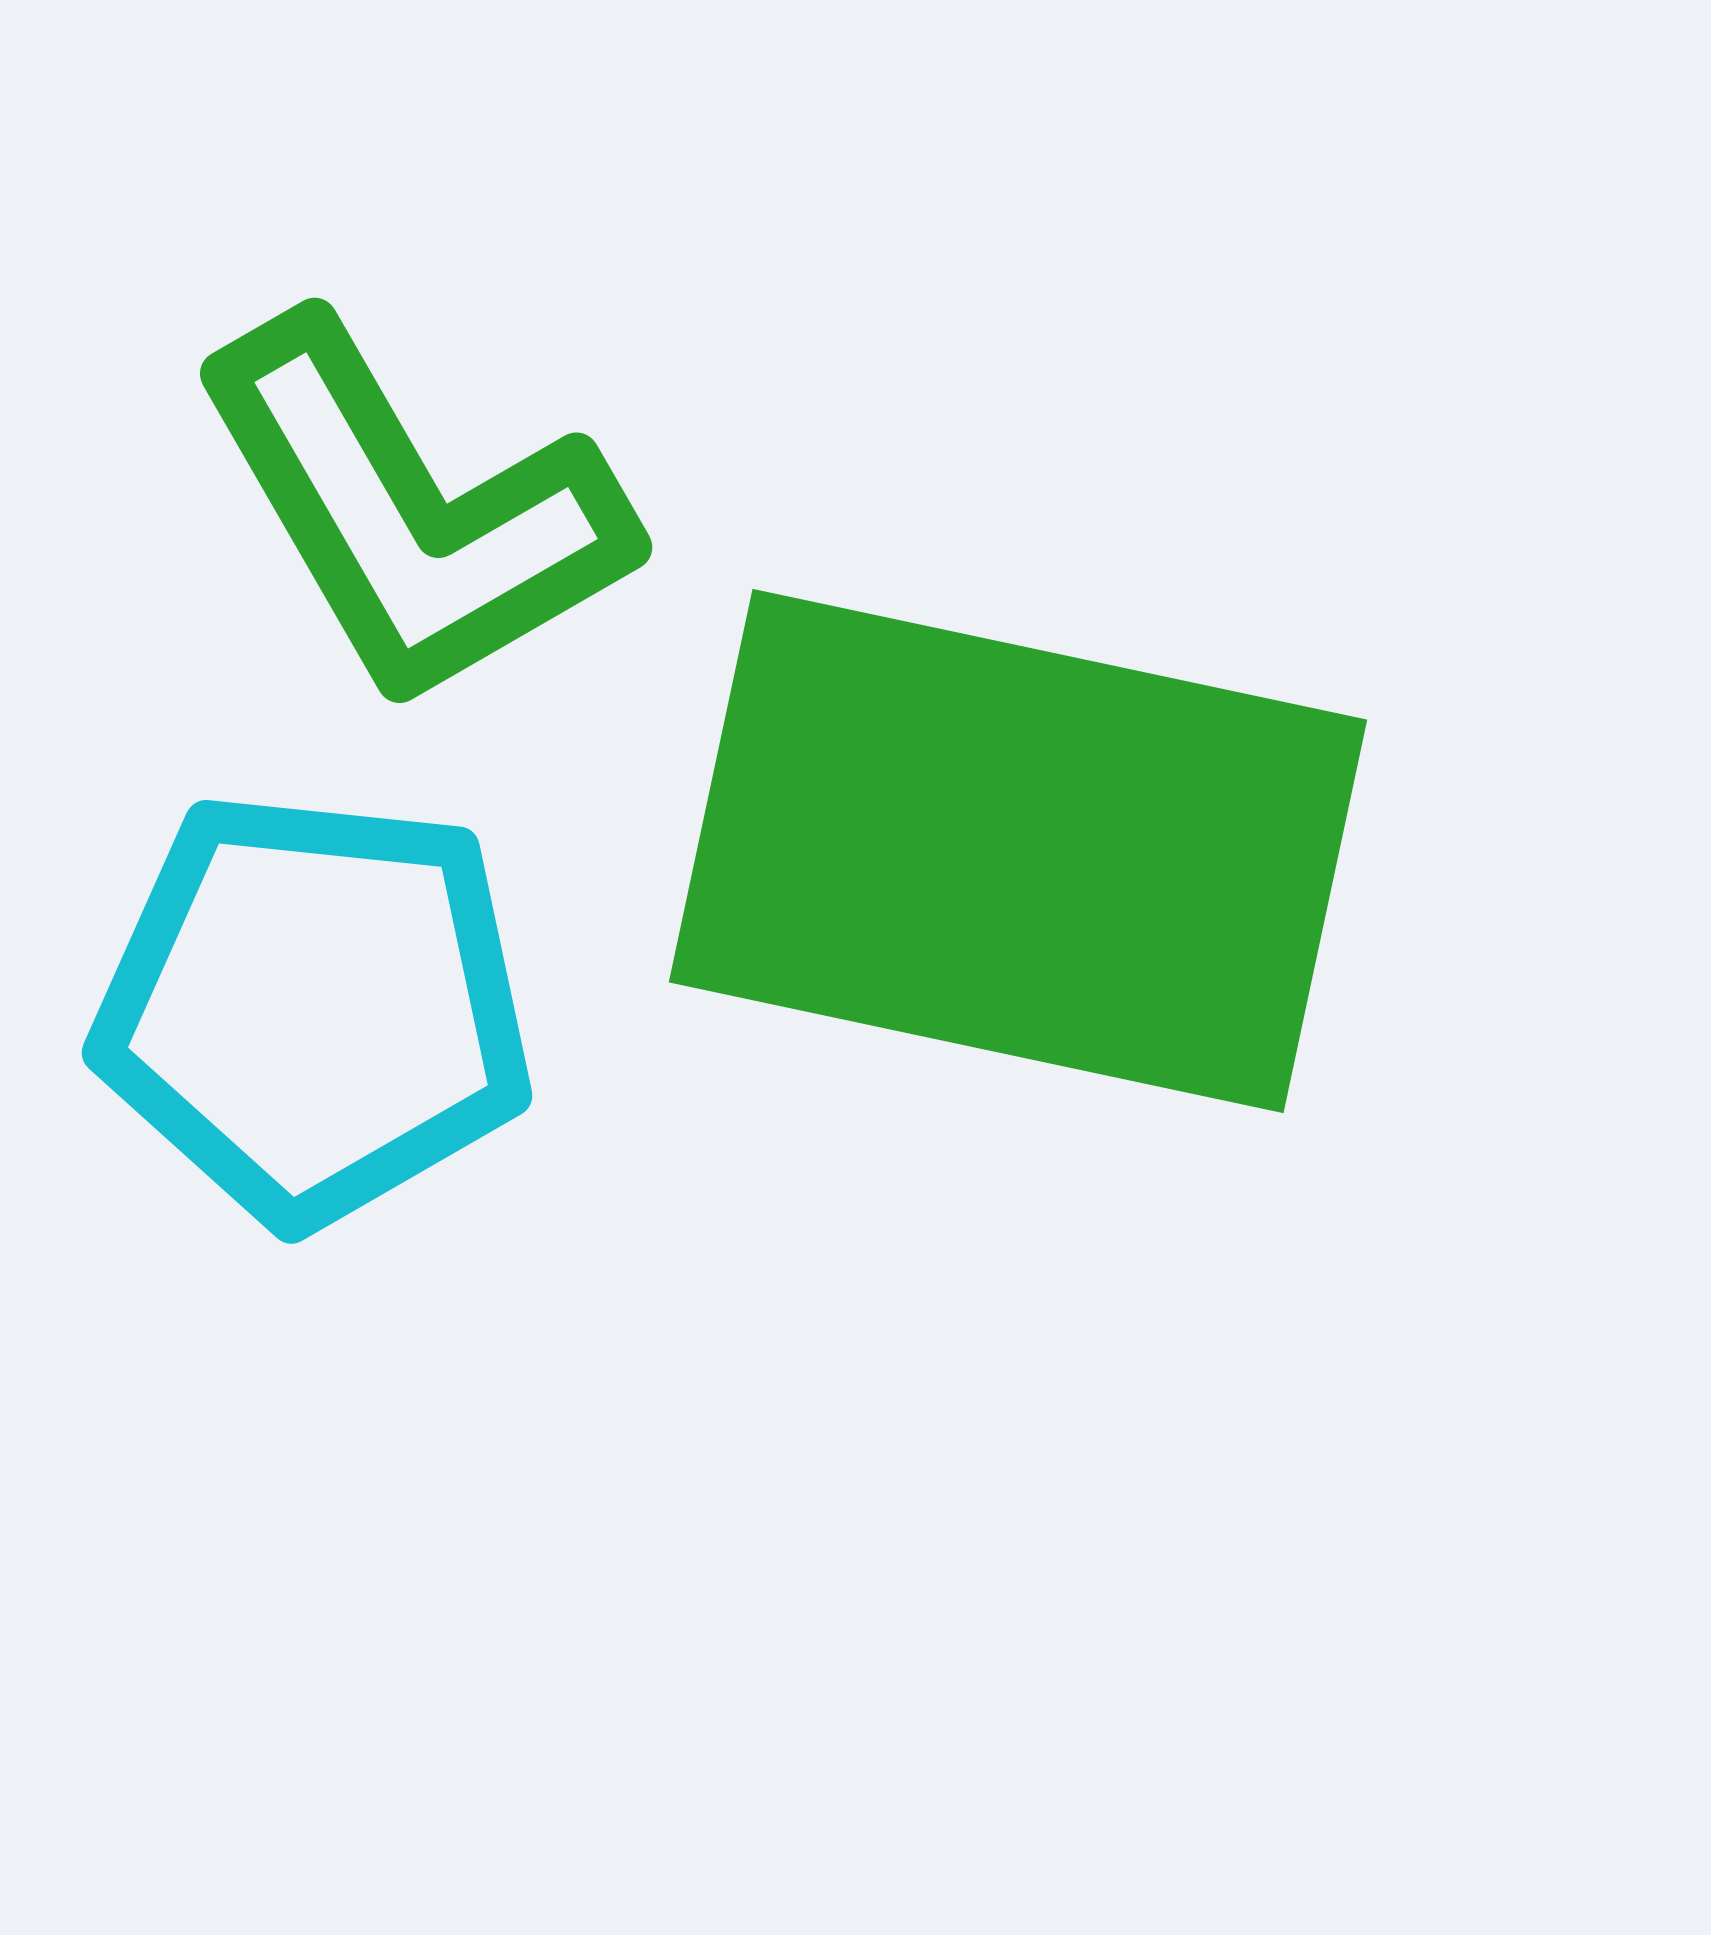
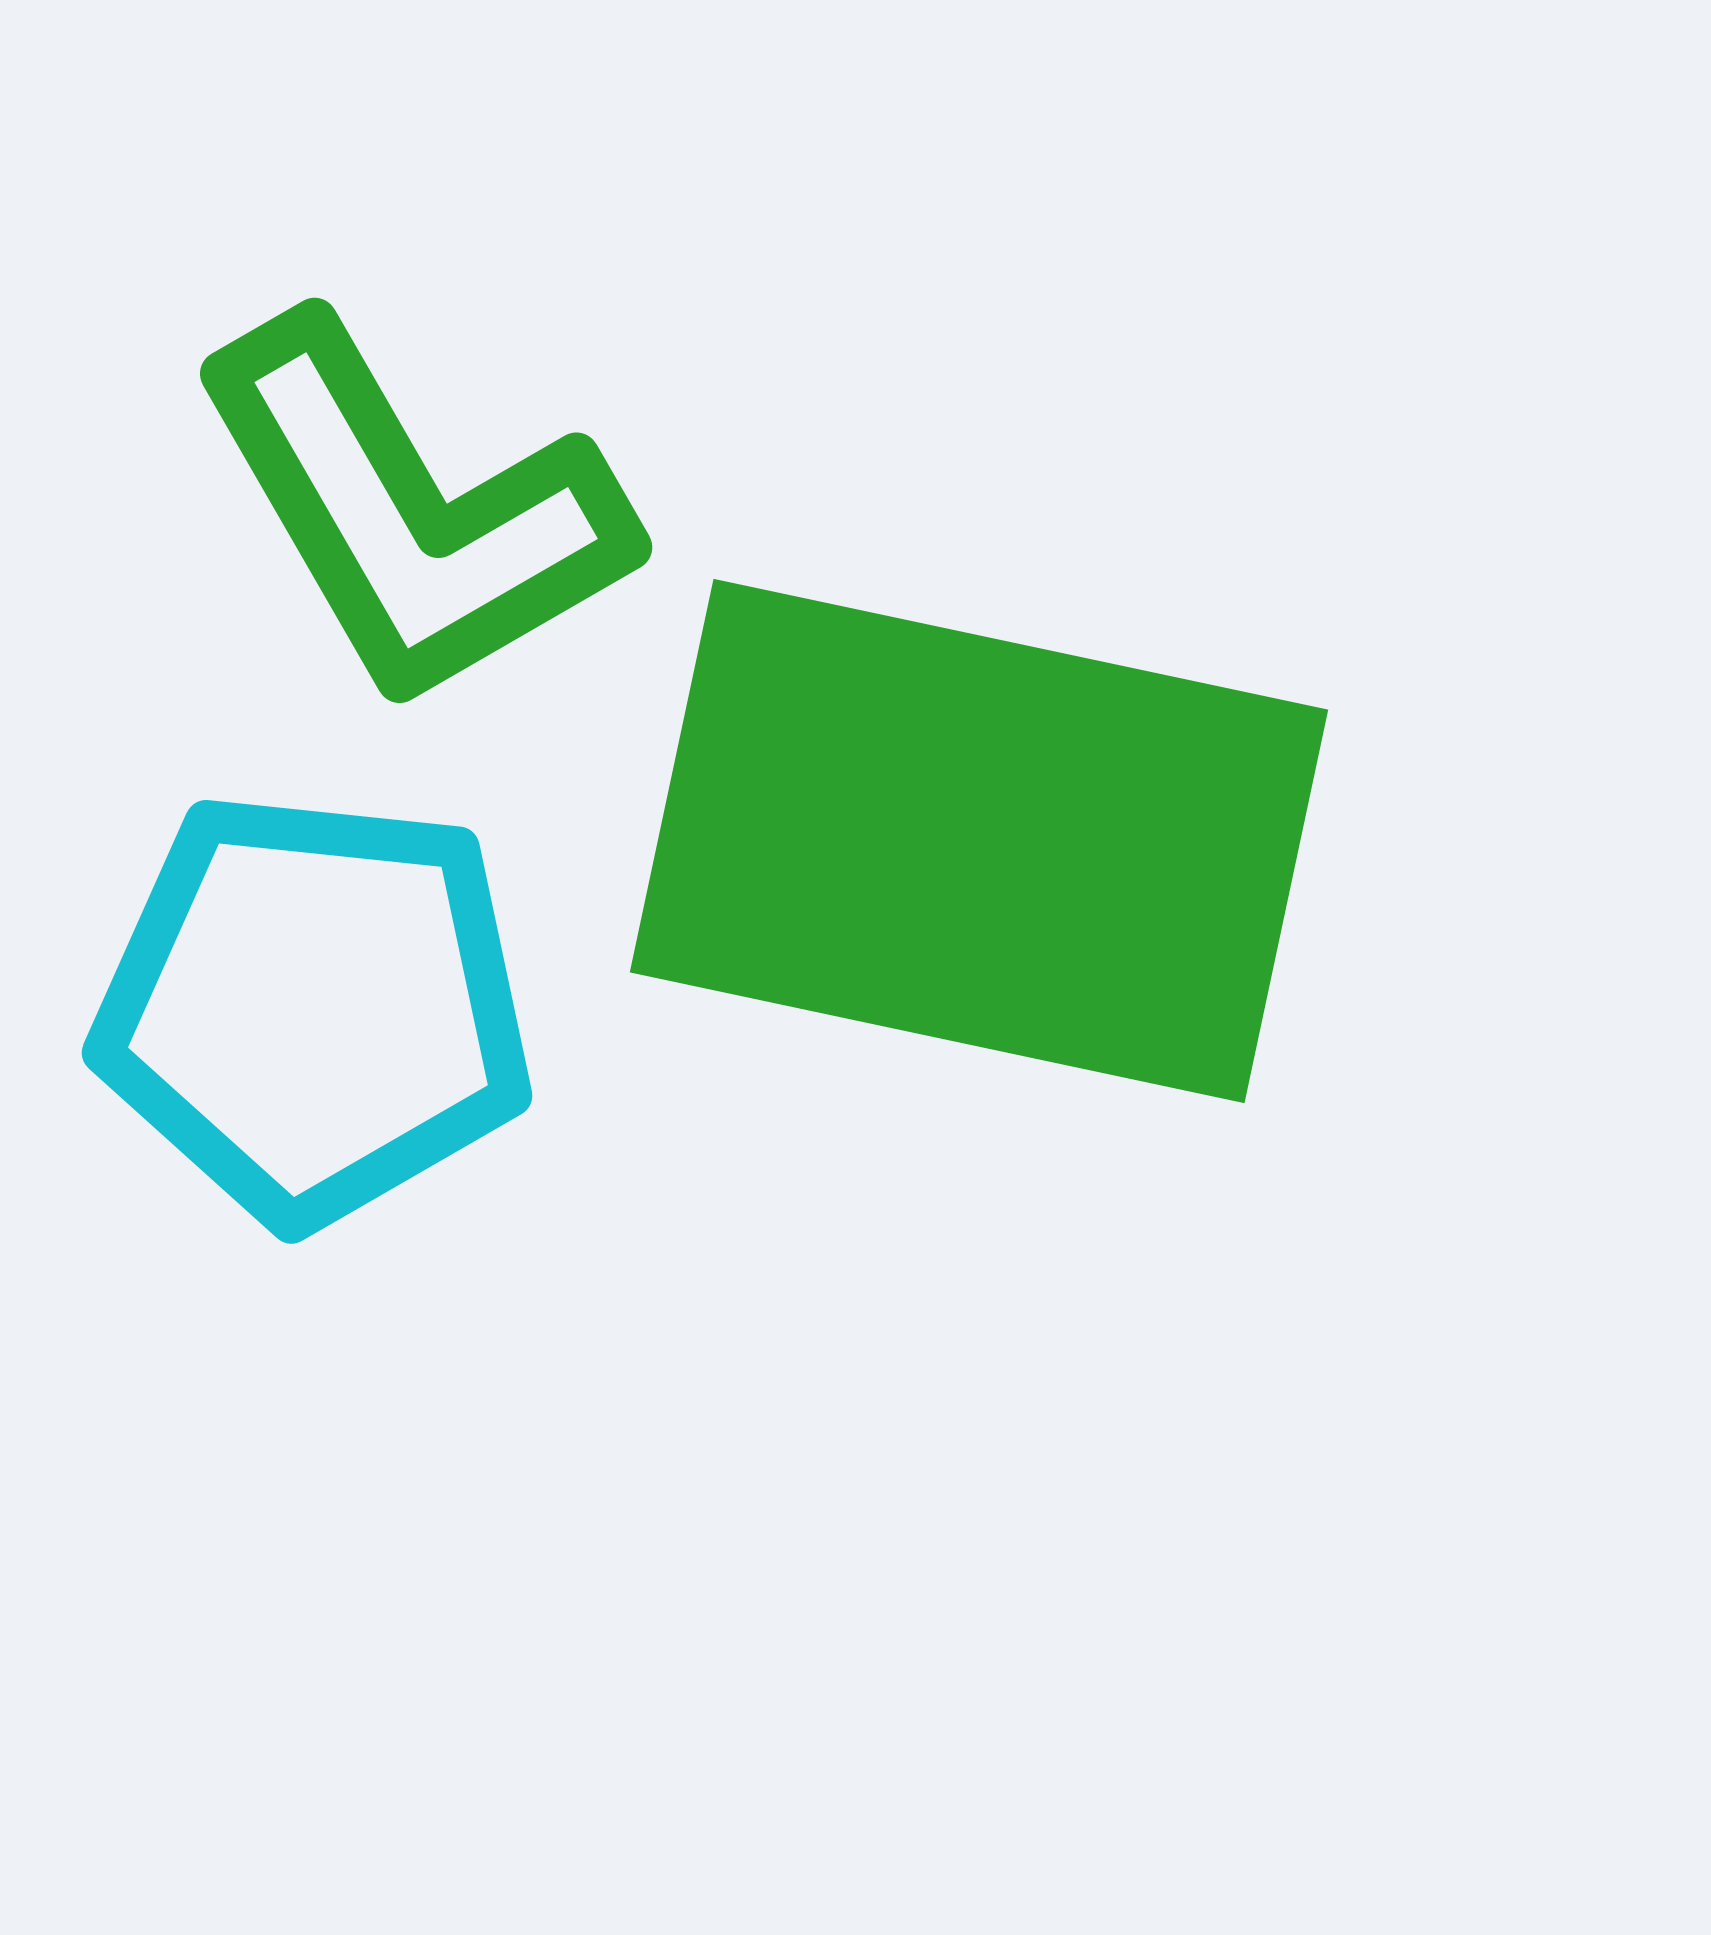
green rectangle: moved 39 px left, 10 px up
